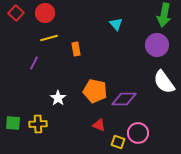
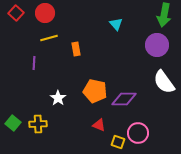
purple line: rotated 24 degrees counterclockwise
green square: rotated 35 degrees clockwise
